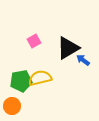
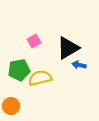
blue arrow: moved 4 px left, 5 px down; rotated 24 degrees counterclockwise
green pentagon: moved 2 px left, 11 px up
orange circle: moved 1 px left
